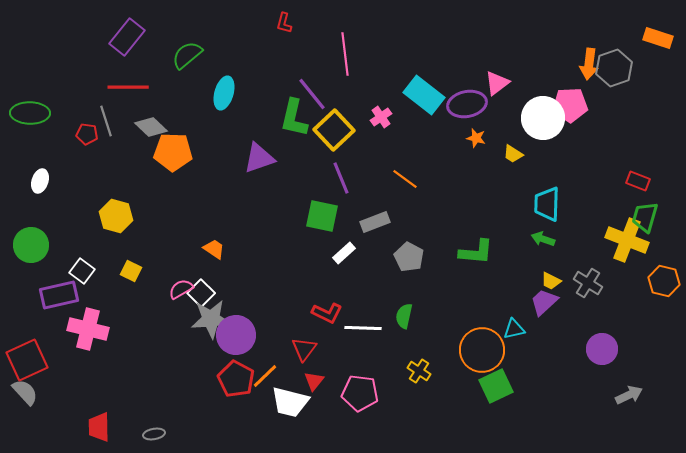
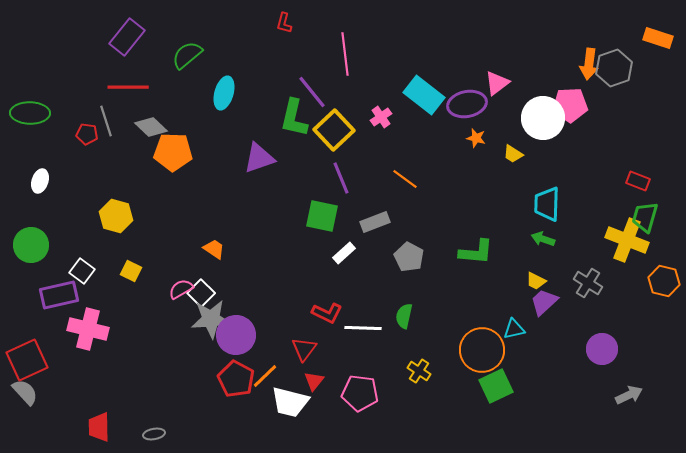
purple line at (312, 94): moved 2 px up
yellow trapezoid at (551, 281): moved 15 px left
